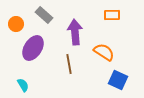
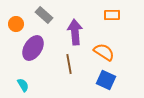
blue square: moved 12 px left
